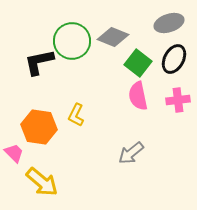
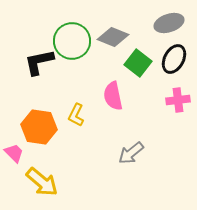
pink semicircle: moved 25 px left
